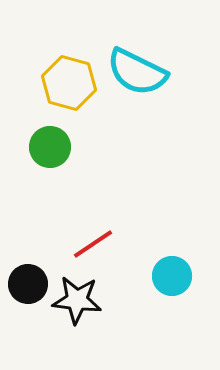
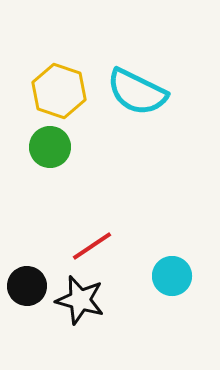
cyan semicircle: moved 20 px down
yellow hexagon: moved 10 px left, 8 px down; rotated 4 degrees clockwise
red line: moved 1 px left, 2 px down
black circle: moved 1 px left, 2 px down
black star: moved 3 px right; rotated 9 degrees clockwise
